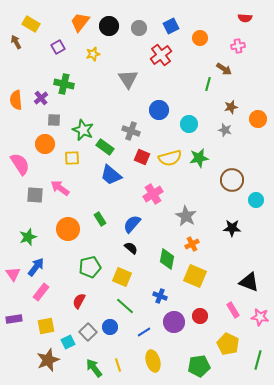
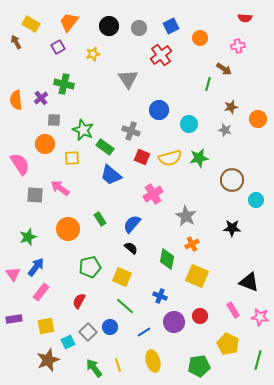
orange trapezoid at (80, 22): moved 11 px left
yellow square at (195, 276): moved 2 px right
